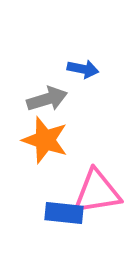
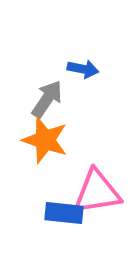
gray arrow: rotated 39 degrees counterclockwise
